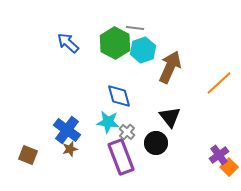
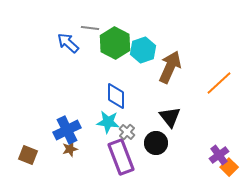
gray line: moved 45 px left
blue diamond: moved 3 px left; rotated 16 degrees clockwise
blue cross: rotated 28 degrees clockwise
